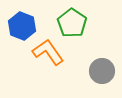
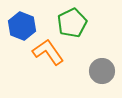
green pentagon: rotated 12 degrees clockwise
